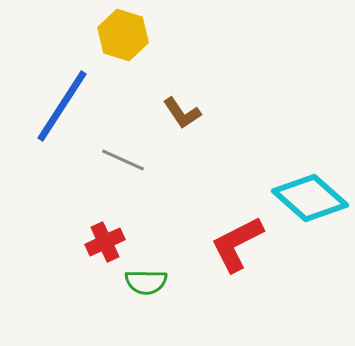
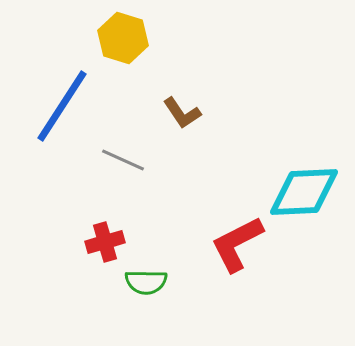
yellow hexagon: moved 3 px down
cyan diamond: moved 6 px left, 6 px up; rotated 44 degrees counterclockwise
red cross: rotated 9 degrees clockwise
